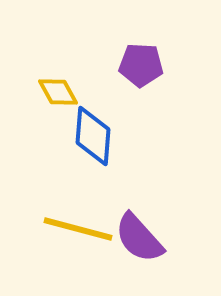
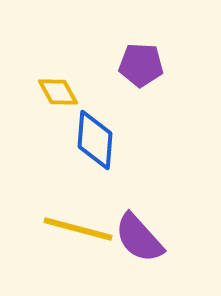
blue diamond: moved 2 px right, 4 px down
